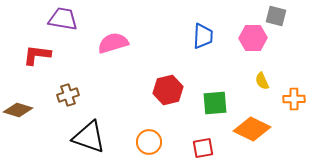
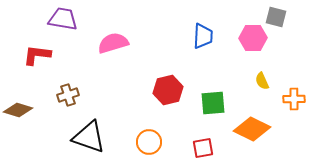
gray square: moved 1 px down
green square: moved 2 px left
